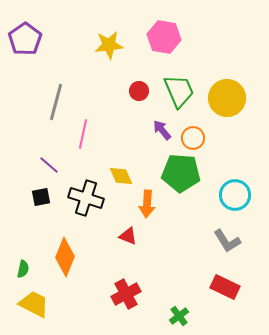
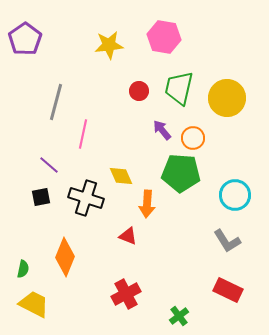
green trapezoid: moved 3 px up; rotated 144 degrees counterclockwise
red rectangle: moved 3 px right, 3 px down
